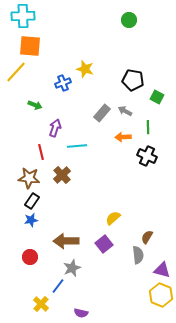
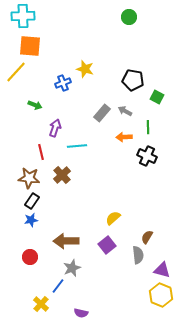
green circle: moved 3 px up
orange arrow: moved 1 px right
purple square: moved 3 px right, 1 px down
